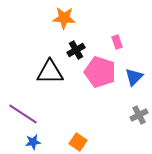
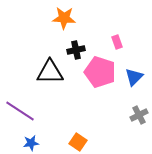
black cross: rotated 18 degrees clockwise
purple line: moved 3 px left, 3 px up
blue star: moved 2 px left, 1 px down
